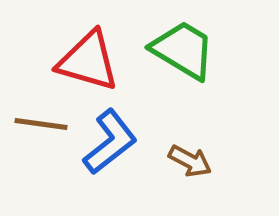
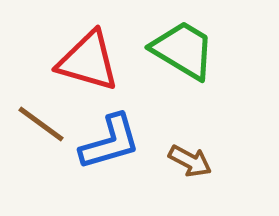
brown line: rotated 28 degrees clockwise
blue L-shape: rotated 22 degrees clockwise
